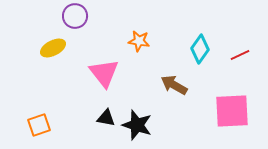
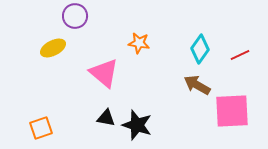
orange star: moved 2 px down
pink triangle: rotated 12 degrees counterclockwise
brown arrow: moved 23 px right
orange square: moved 2 px right, 3 px down
